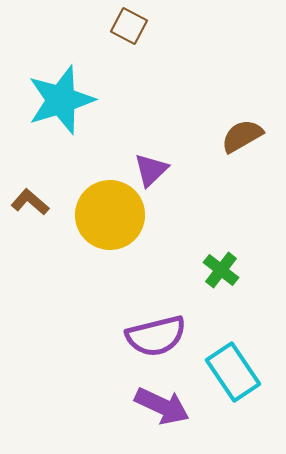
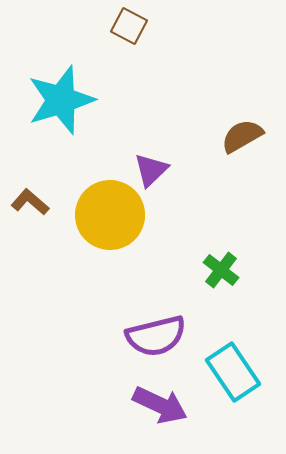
purple arrow: moved 2 px left, 1 px up
